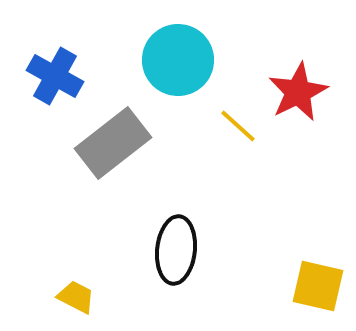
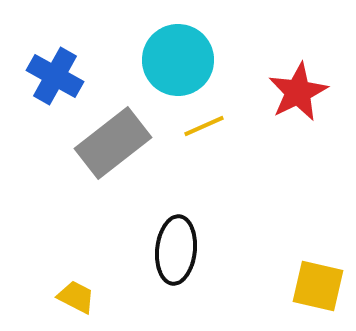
yellow line: moved 34 px left; rotated 66 degrees counterclockwise
